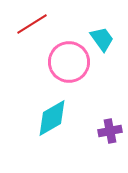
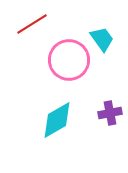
pink circle: moved 2 px up
cyan diamond: moved 5 px right, 2 px down
purple cross: moved 18 px up
